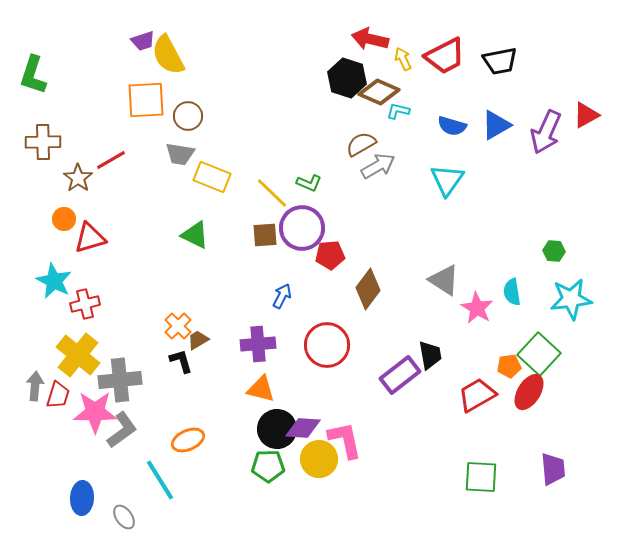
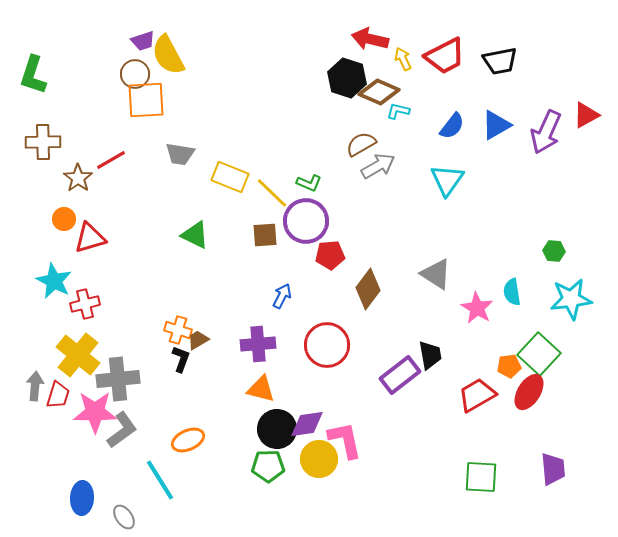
brown circle at (188, 116): moved 53 px left, 42 px up
blue semicircle at (452, 126): rotated 68 degrees counterclockwise
yellow rectangle at (212, 177): moved 18 px right
purple circle at (302, 228): moved 4 px right, 7 px up
gray triangle at (444, 280): moved 8 px left, 6 px up
orange cross at (178, 326): moved 4 px down; rotated 28 degrees counterclockwise
black L-shape at (181, 361): moved 2 px up; rotated 36 degrees clockwise
gray cross at (120, 380): moved 2 px left, 1 px up
purple diamond at (303, 428): moved 4 px right, 4 px up; rotated 12 degrees counterclockwise
